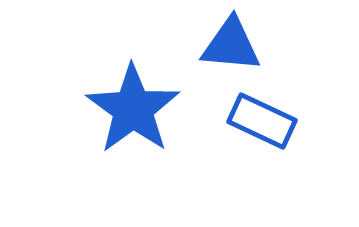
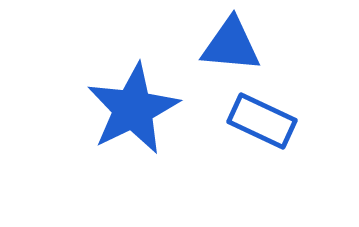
blue star: rotated 10 degrees clockwise
